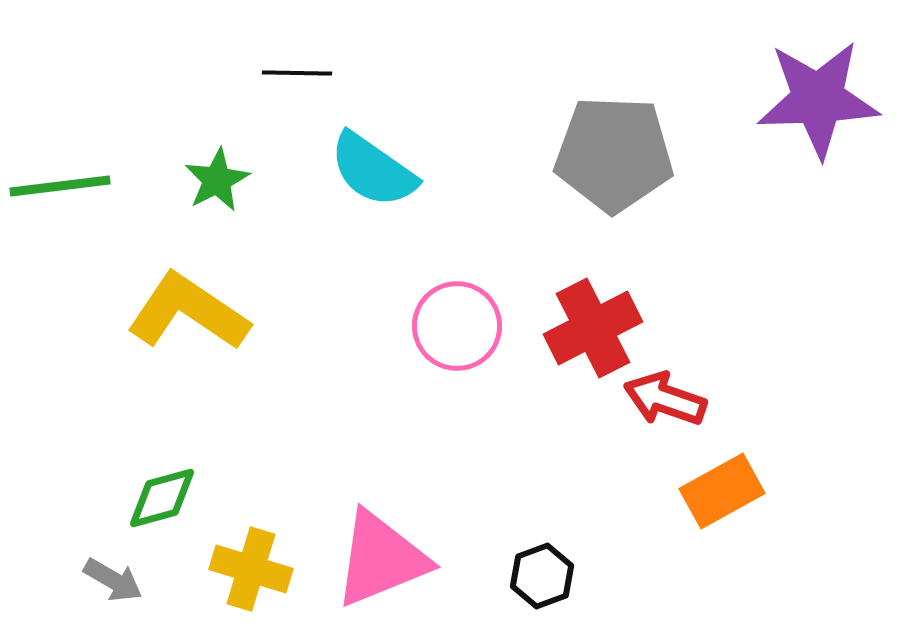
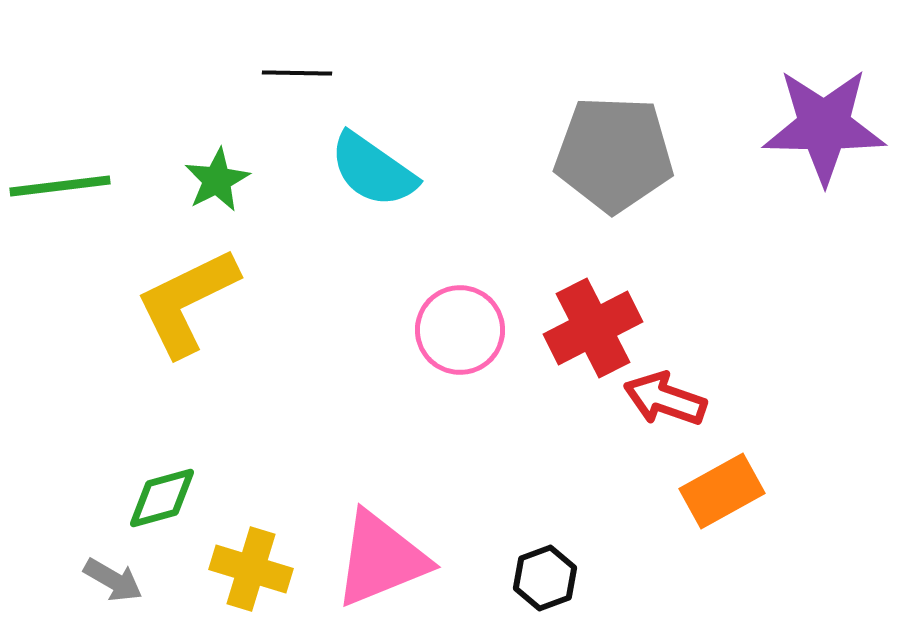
purple star: moved 6 px right, 27 px down; rotated 3 degrees clockwise
yellow L-shape: moved 1 px left, 10 px up; rotated 60 degrees counterclockwise
pink circle: moved 3 px right, 4 px down
black hexagon: moved 3 px right, 2 px down
